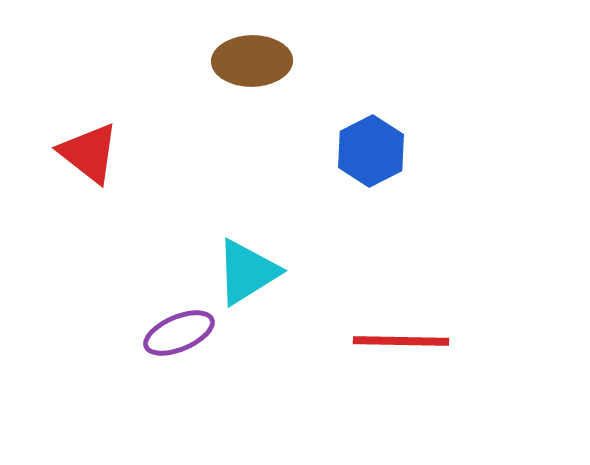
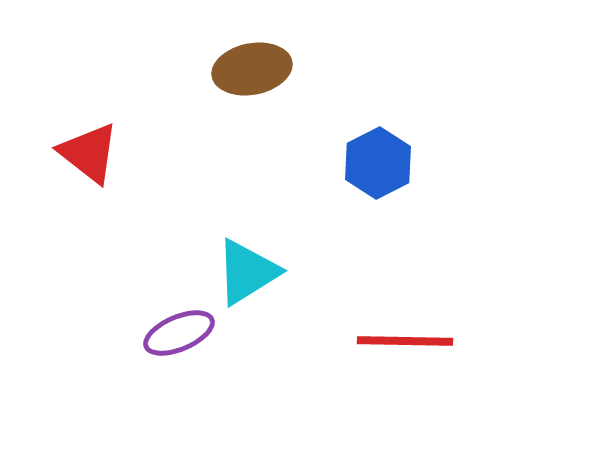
brown ellipse: moved 8 px down; rotated 10 degrees counterclockwise
blue hexagon: moved 7 px right, 12 px down
red line: moved 4 px right
